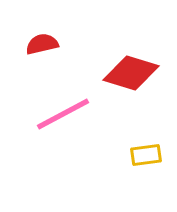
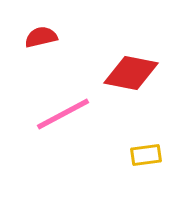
red semicircle: moved 1 px left, 7 px up
red diamond: rotated 6 degrees counterclockwise
